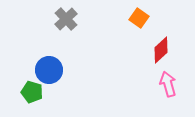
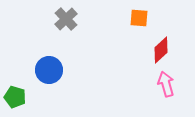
orange square: rotated 30 degrees counterclockwise
pink arrow: moved 2 px left
green pentagon: moved 17 px left, 5 px down
